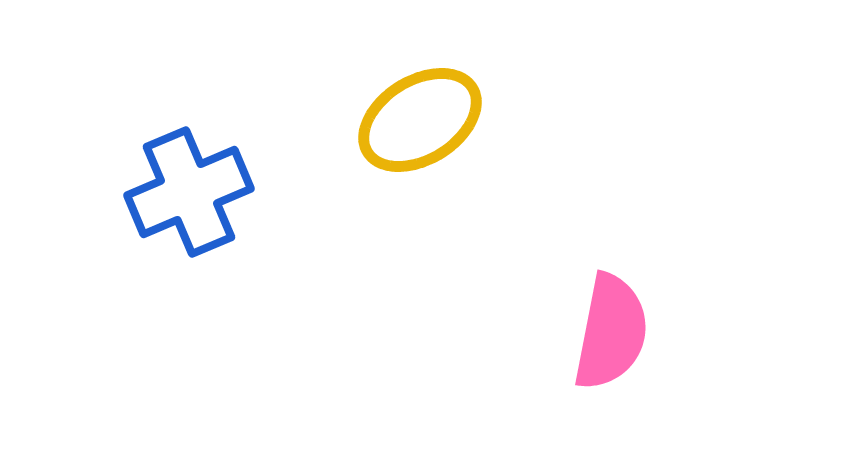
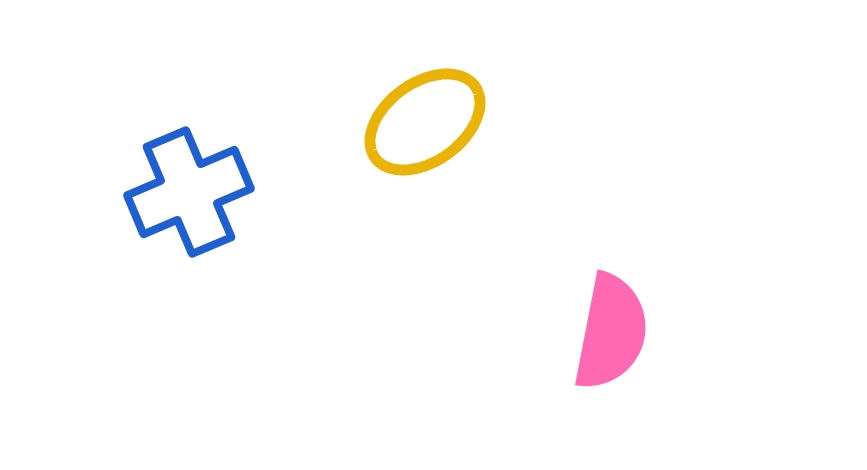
yellow ellipse: moved 5 px right, 2 px down; rotated 4 degrees counterclockwise
